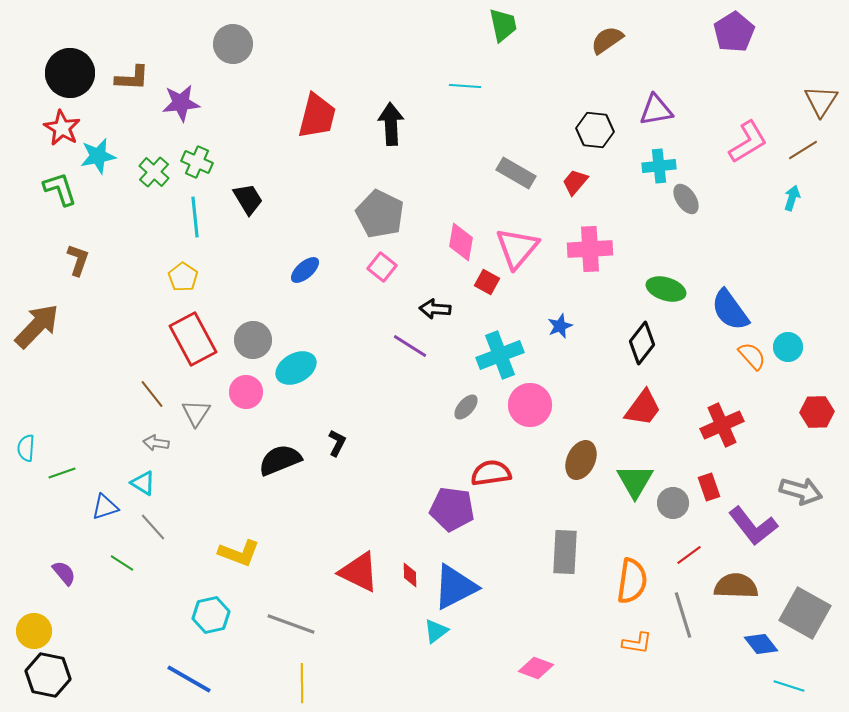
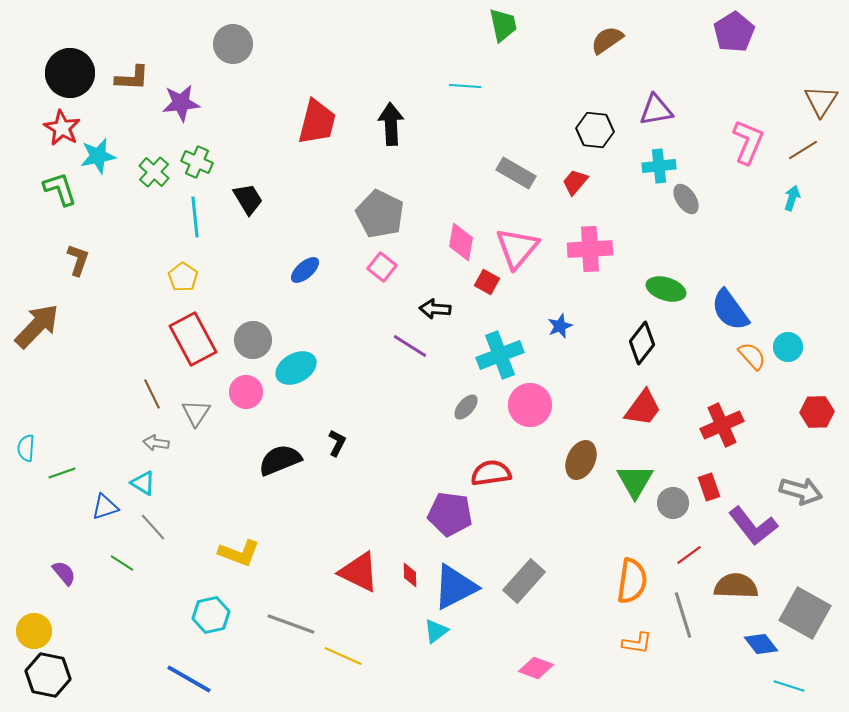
red trapezoid at (317, 116): moved 6 px down
pink L-shape at (748, 142): rotated 36 degrees counterclockwise
brown line at (152, 394): rotated 12 degrees clockwise
purple pentagon at (452, 509): moved 2 px left, 5 px down
gray rectangle at (565, 552): moved 41 px left, 29 px down; rotated 39 degrees clockwise
yellow line at (302, 683): moved 41 px right, 27 px up; rotated 66 degrees counterclockwise
